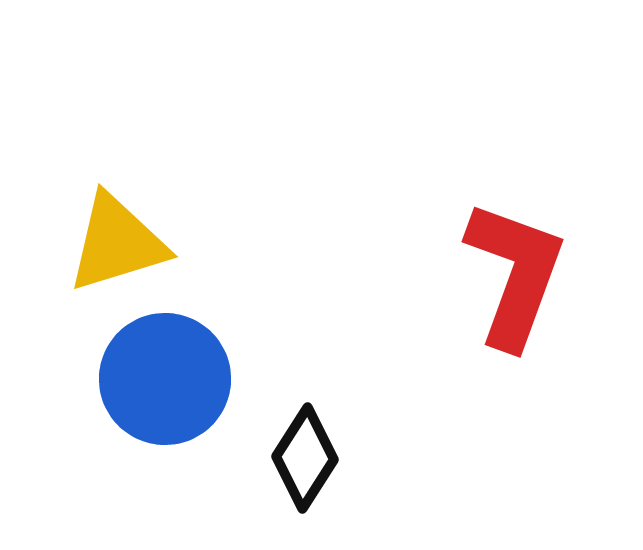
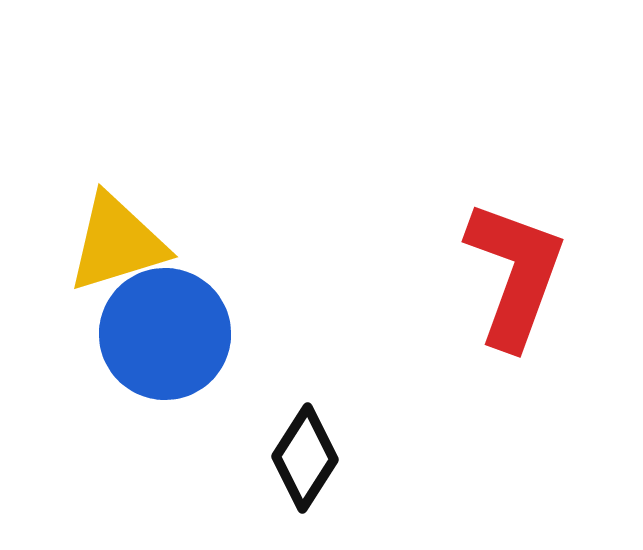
blue circle: moved 45 px up
